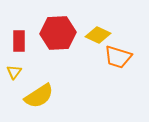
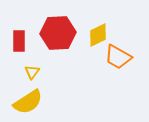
yellow diamond: rotated 50 degrees counterclockwise
orange trapezoid: rotated 12 degrees clockwise
yellow triangle: moved 18 px right
yellow semicircle: moved 11 px left, 6 px down
